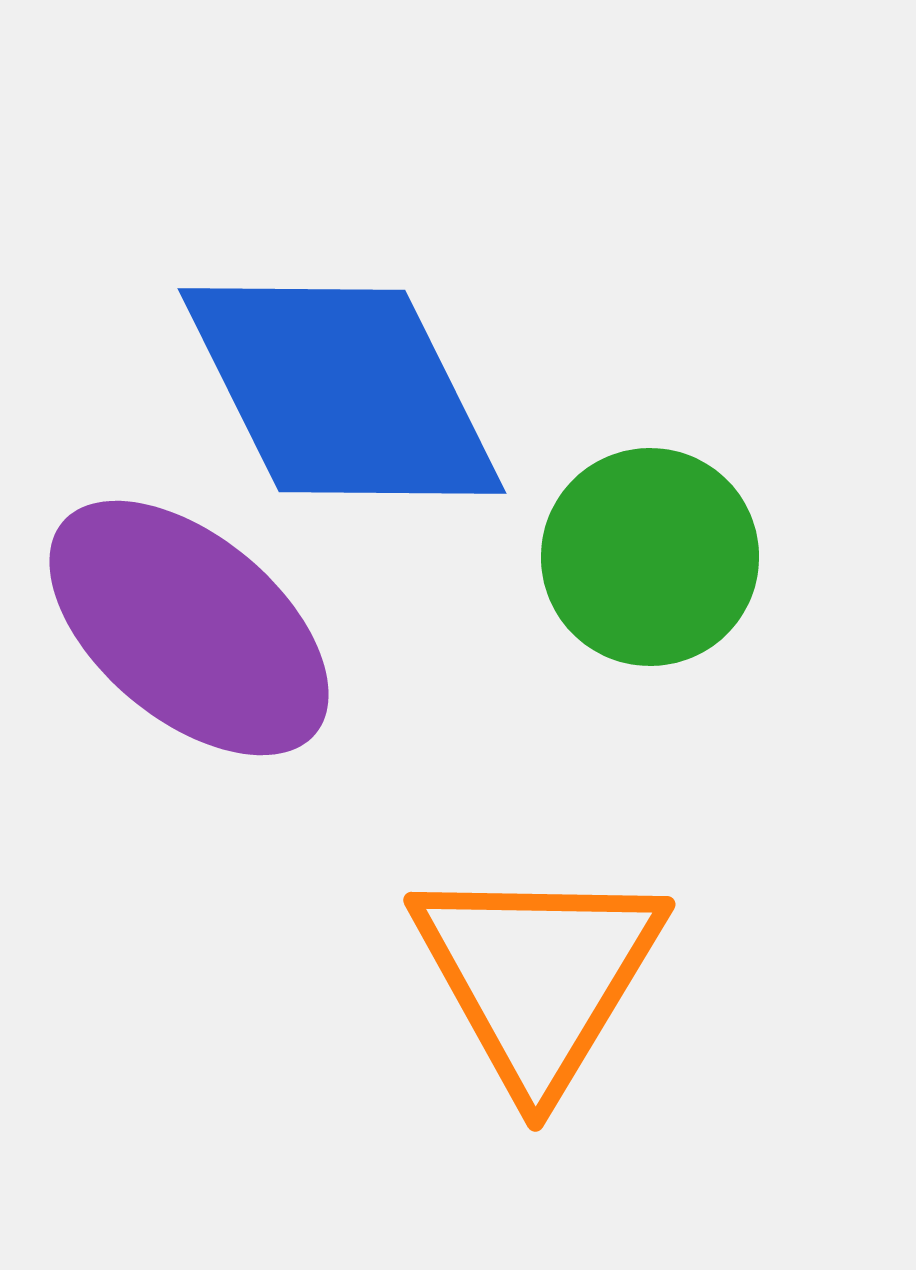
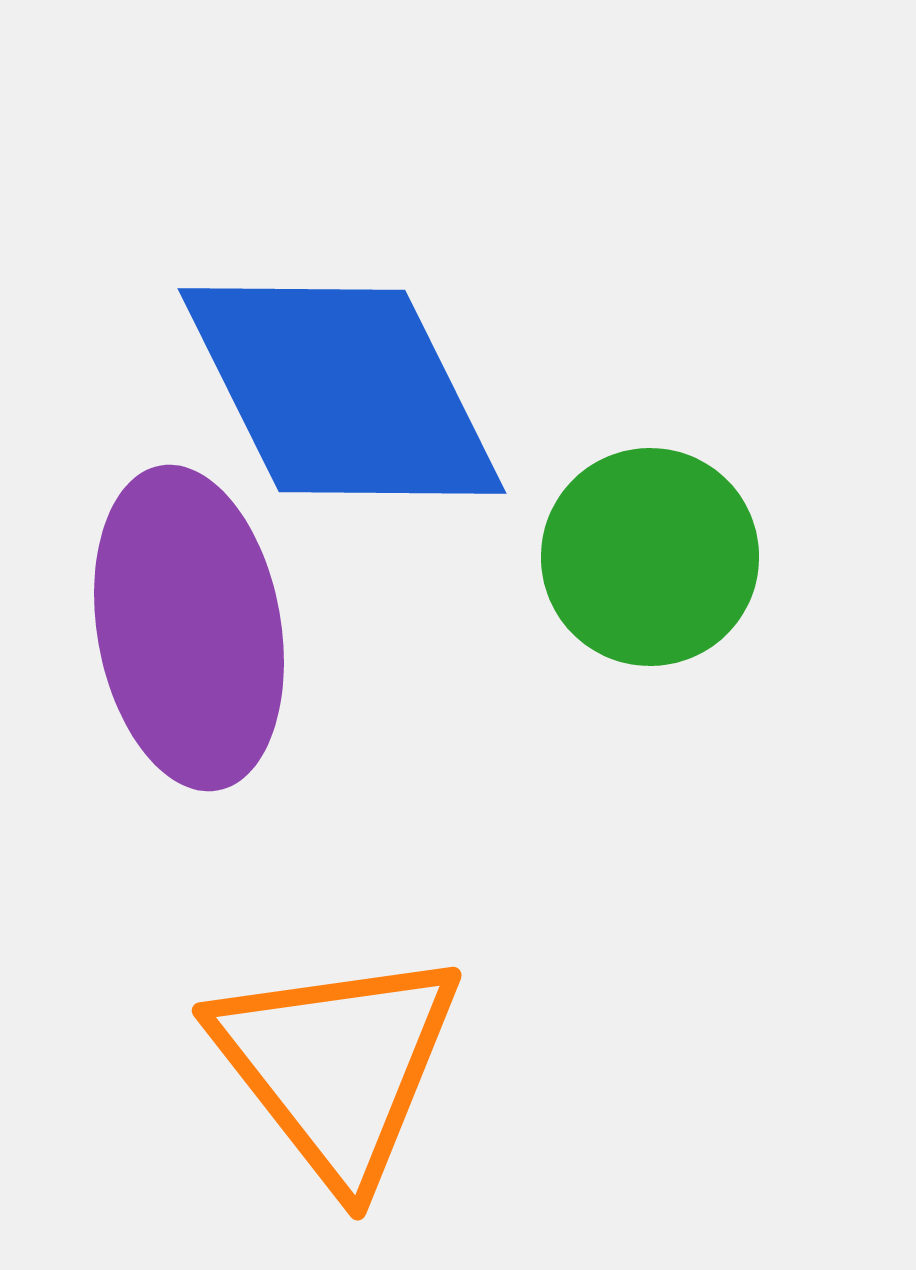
purple ellipse: rotated 40 degrees clockwise
orange triangle: moved 201 px left, 90 px down; rotated 9 degrees counterclockwise
